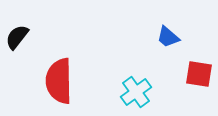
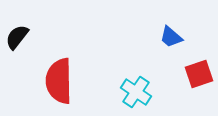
blue trapezoid: moved 3 px right
red square: rotated 28 degrees counterclockwise
cyan cross: rotated 20 degrees counterclockwise
